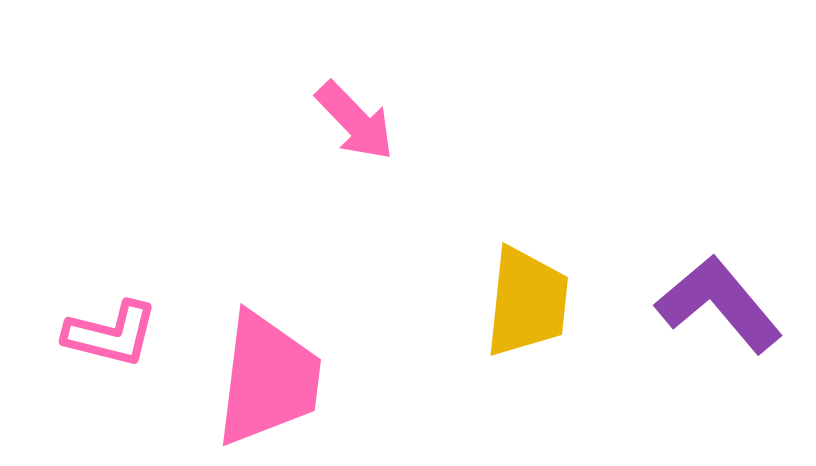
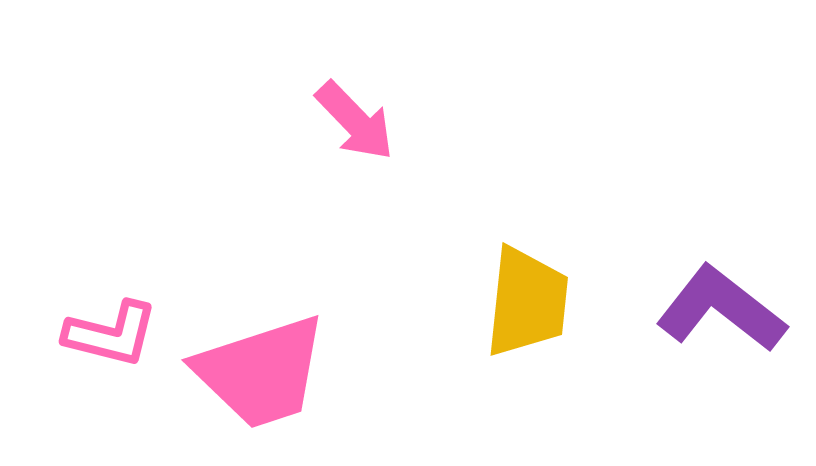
purple L-shape: moved 2 px right, 5 px down; rotated 12 degrees counterclockwise
pink trapezoid: moved 7 px left, 7 px up; rotated 65 degrees clockwise
